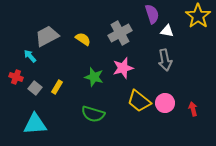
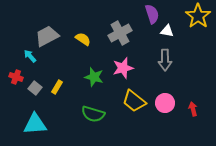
gray arrow: rotated 10 degrees clockwise
yellow trapezoid: moved 5 px left
